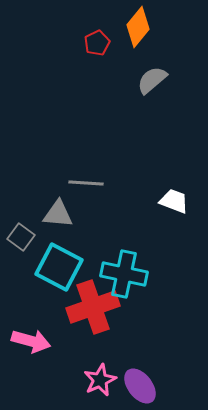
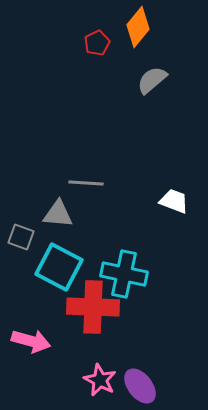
gray square: rotated 16 degrees counterclockwise
red cross: rotated 21 degrees clockwise
pink star: rotated 20 degrees counterclockwise
